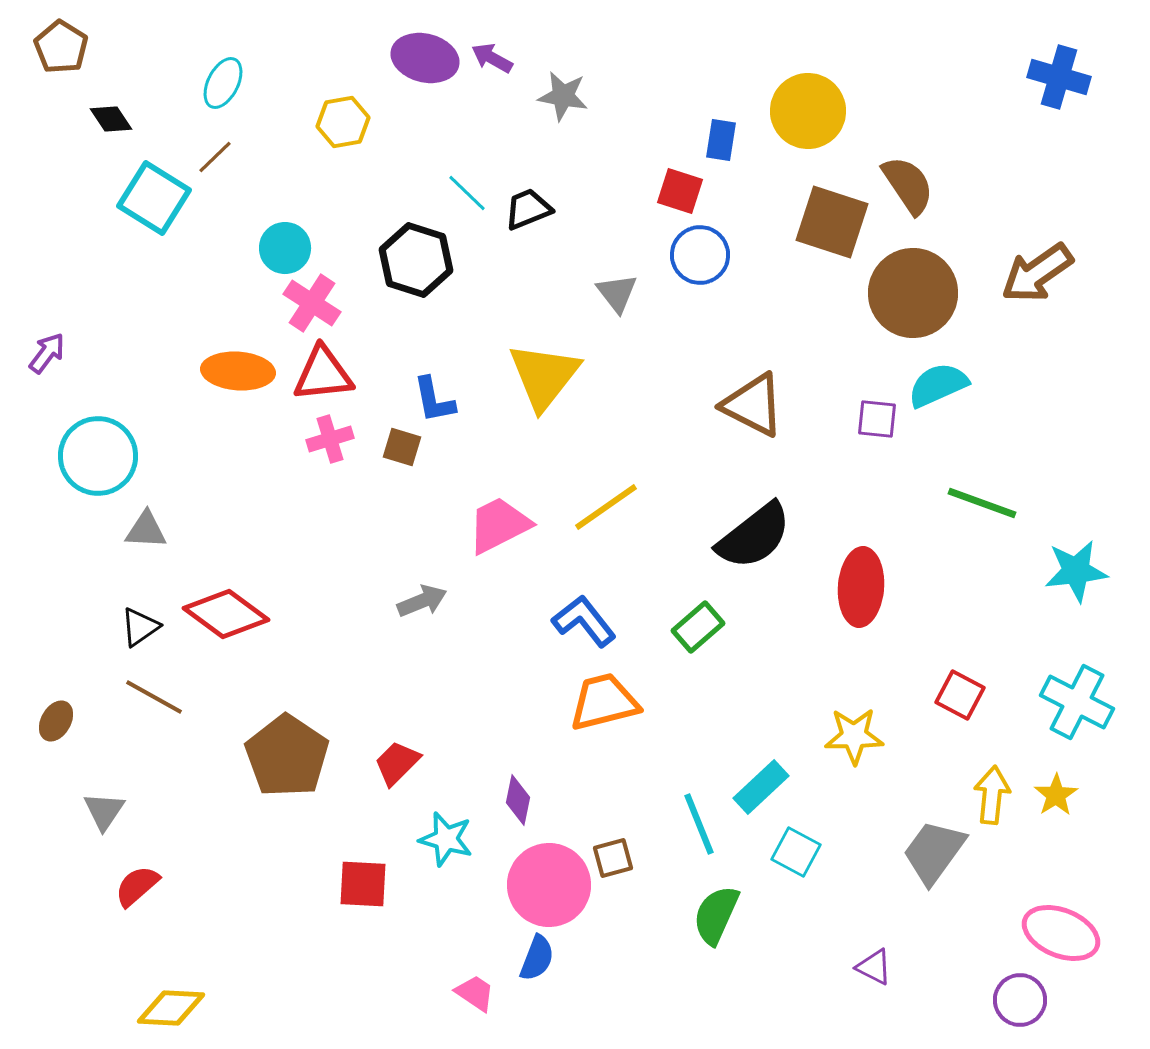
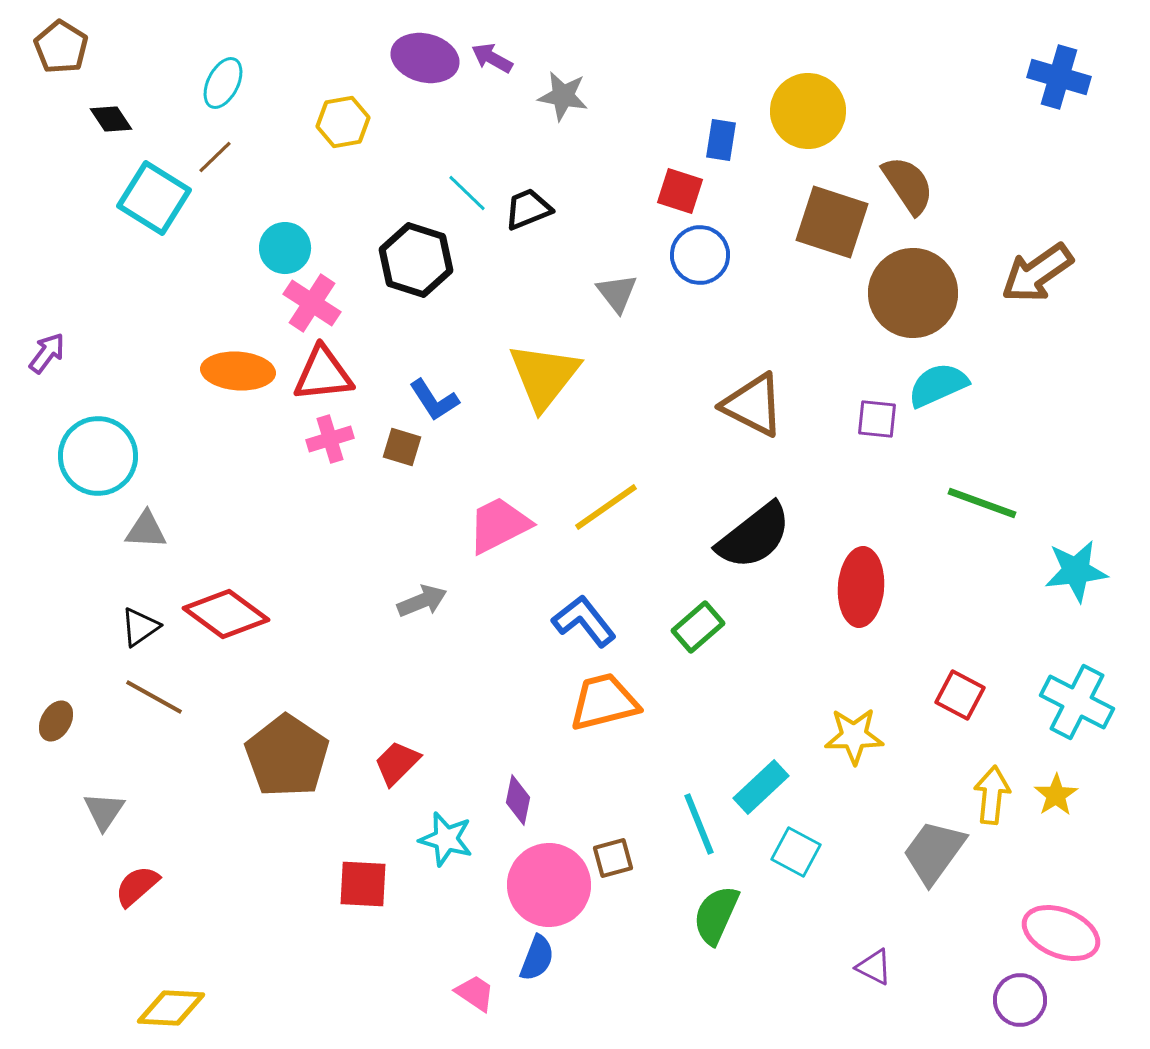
blue L-shape at (434, 400): rotated 22 degrees counterclockwise
